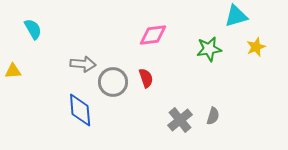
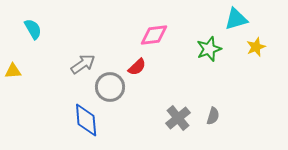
cyan triangle: moved 3 px down
pink diamond: moved 1 px right
green star: rotated 10 degrees counterclockwise
gray arrow: rotated 40 degrees counterclockwise
red semicircle: moved 9 px left, 11 px up; rotated 66 degrees clockwise
gray circle: moved 3 px left, 5 px down
blue diamond: moved 6 px right, 10 px down
gray cross: moved 2 px left, 2 px up
